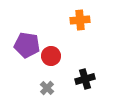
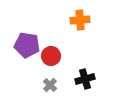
gray cross: moved 3 px right, 3 px up
